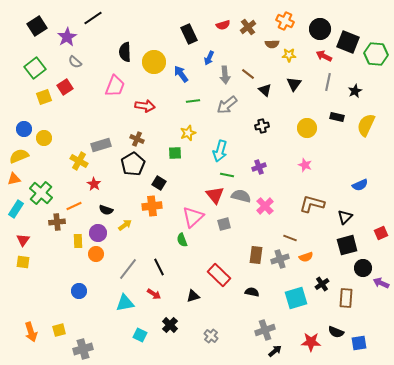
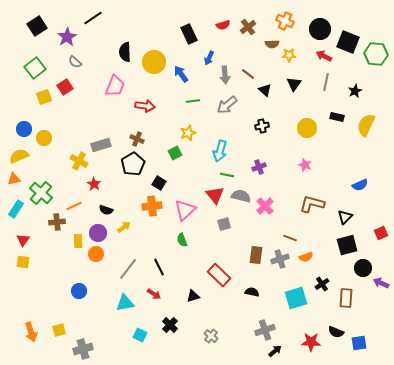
gray line at (328, 82): moved 2 px left
green square at (175, 153): rotated 24 degrees counterclockwise
pink triangle at (193, 217): moved 8 px left, 7 px up
yellow arrow at (125, 225): moved 1 px left, 2 px down
